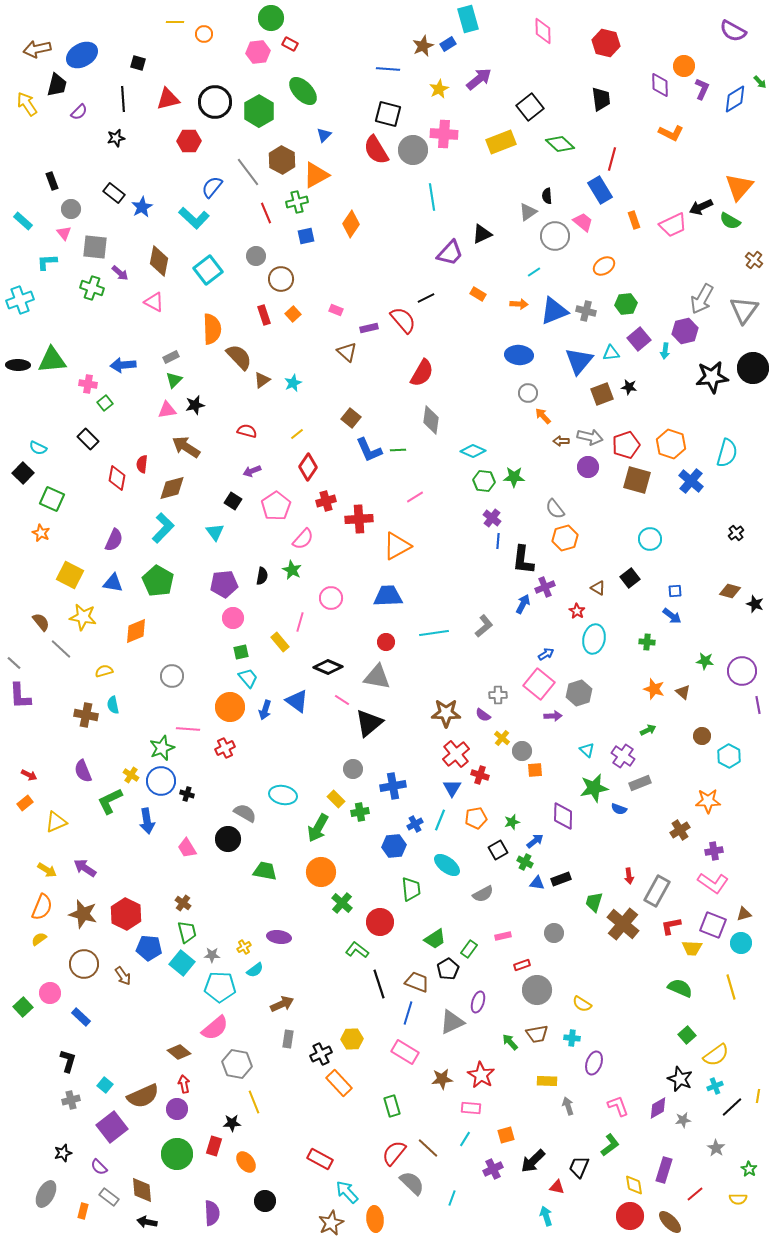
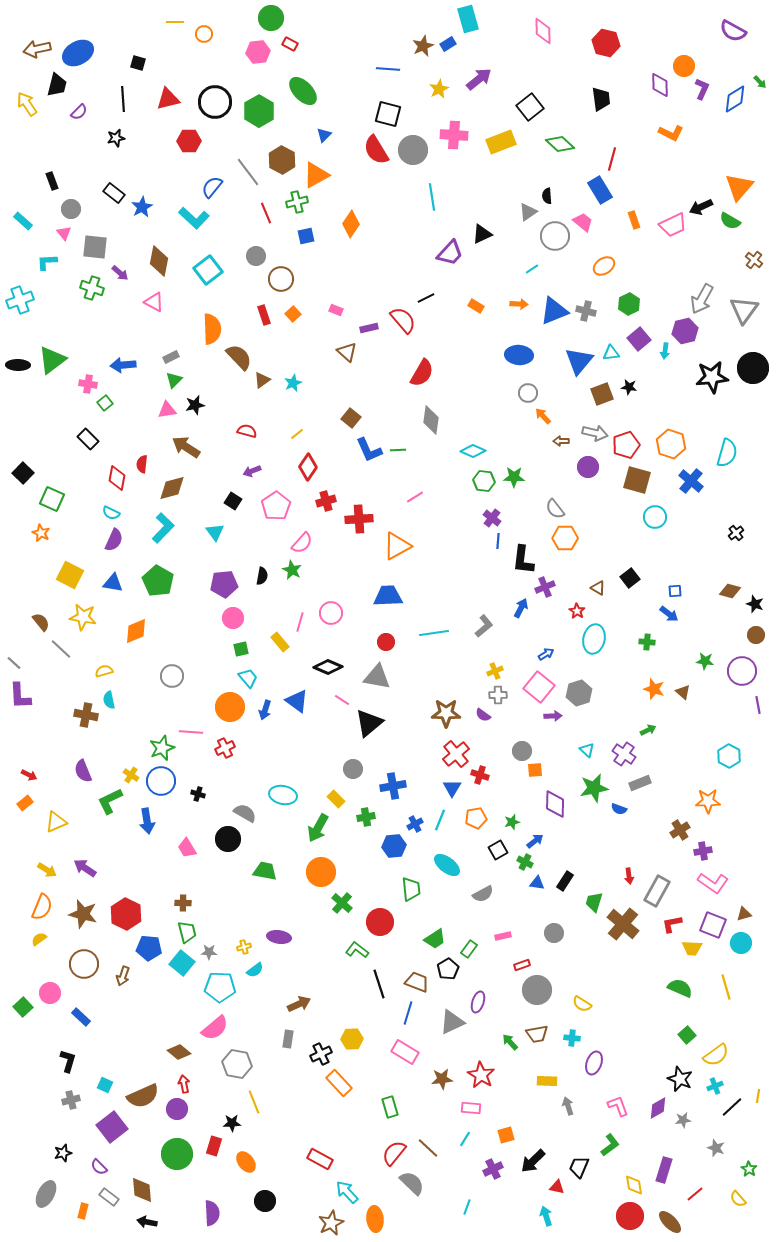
blue ellipse at (82, 55): moved 4 px left, 2 px up
pink cross at (444, 134): moved 10 px right, 1 px down
cyan line at (534, 272): moved 2 px left, 3 px up
orange rectangle at (478, 294): moved 2 px left, 12 px down
green hexagon at (626, 304): moved 3 px right; rotated 20 degrees counterclockwise
green triangle at (52, 360): rotated 32 degrees counterclockwise
gray arrow at (590, 437): moved 5 px right, 4 px up
cyan semicircle at (38, 448): moved 73 px right, 65 px down
orange hexagon at (565, 538): rotated 15 degrees clockwise
pink semicircle at (303, 539): moved 1 px left, 4 px down
cyan circle at (650, 539): moved 5 px right, 22 px up
pink circle at (331, 598): moved 15 px down
blue arrow at (523, 604): moved 2 px left, 4 px down
blue arrow at (672, 616): moved 3 px left, 2 px up
green square at (241, 652): moved 3 px up
pink square at (539, 684): moved 3 px down
cyan semicircle at (113, 705): moved 4 px left, 5 px up
pink line at (188, 729): moved 3 px right, 3 px down
brown circle at (702, 736): moved 54 px right, 101 px up
yellow cross at (502, 738): moved 7 px left, 67 px up; rotated 28 degrees clockwise
purple cross at (623, 756): moved 1 px right, 2 px up
black cross at (187, 794): moved 11 px right
green cross at (360, 812): moved 6 px right, 5 px down
purple diamond at (563, 816): moved 8 px left, 12 px up
purple cross at (714, 851): moved 11 px left
black rectangle at (561, 879): moved 4 px right, 2 px down; rotated 36 degrees counterclockwise
brown cross at (183, 903): rotated 35 degrees counterclockwise
red L-shape at (671, 926): moved 1 px right, 2 px up
yellow cross at (244, 947): rotated 16 degrees clockwise
gray star at (212, 955): moved 3 px left, 3 px up
brown arrow at (123, 976): rotated 54 degrees clockwise
yellow line at (731, 987): moved 5 px left
brown arrow at (282, 1004): moved 17 px right
cyan square at (105, 1085): rotated 14 degrees counterclockwise
green rectangle at (392, 1106): moved 2 px left, 1 px down
gray star at (716, 1148): rotated 12 degrees counterclockwise
cyan line at (452, 1198): moved 15 px right, 9 px down
yellow semicircle at (738, 1199): rotated 48 degrees clockwise
